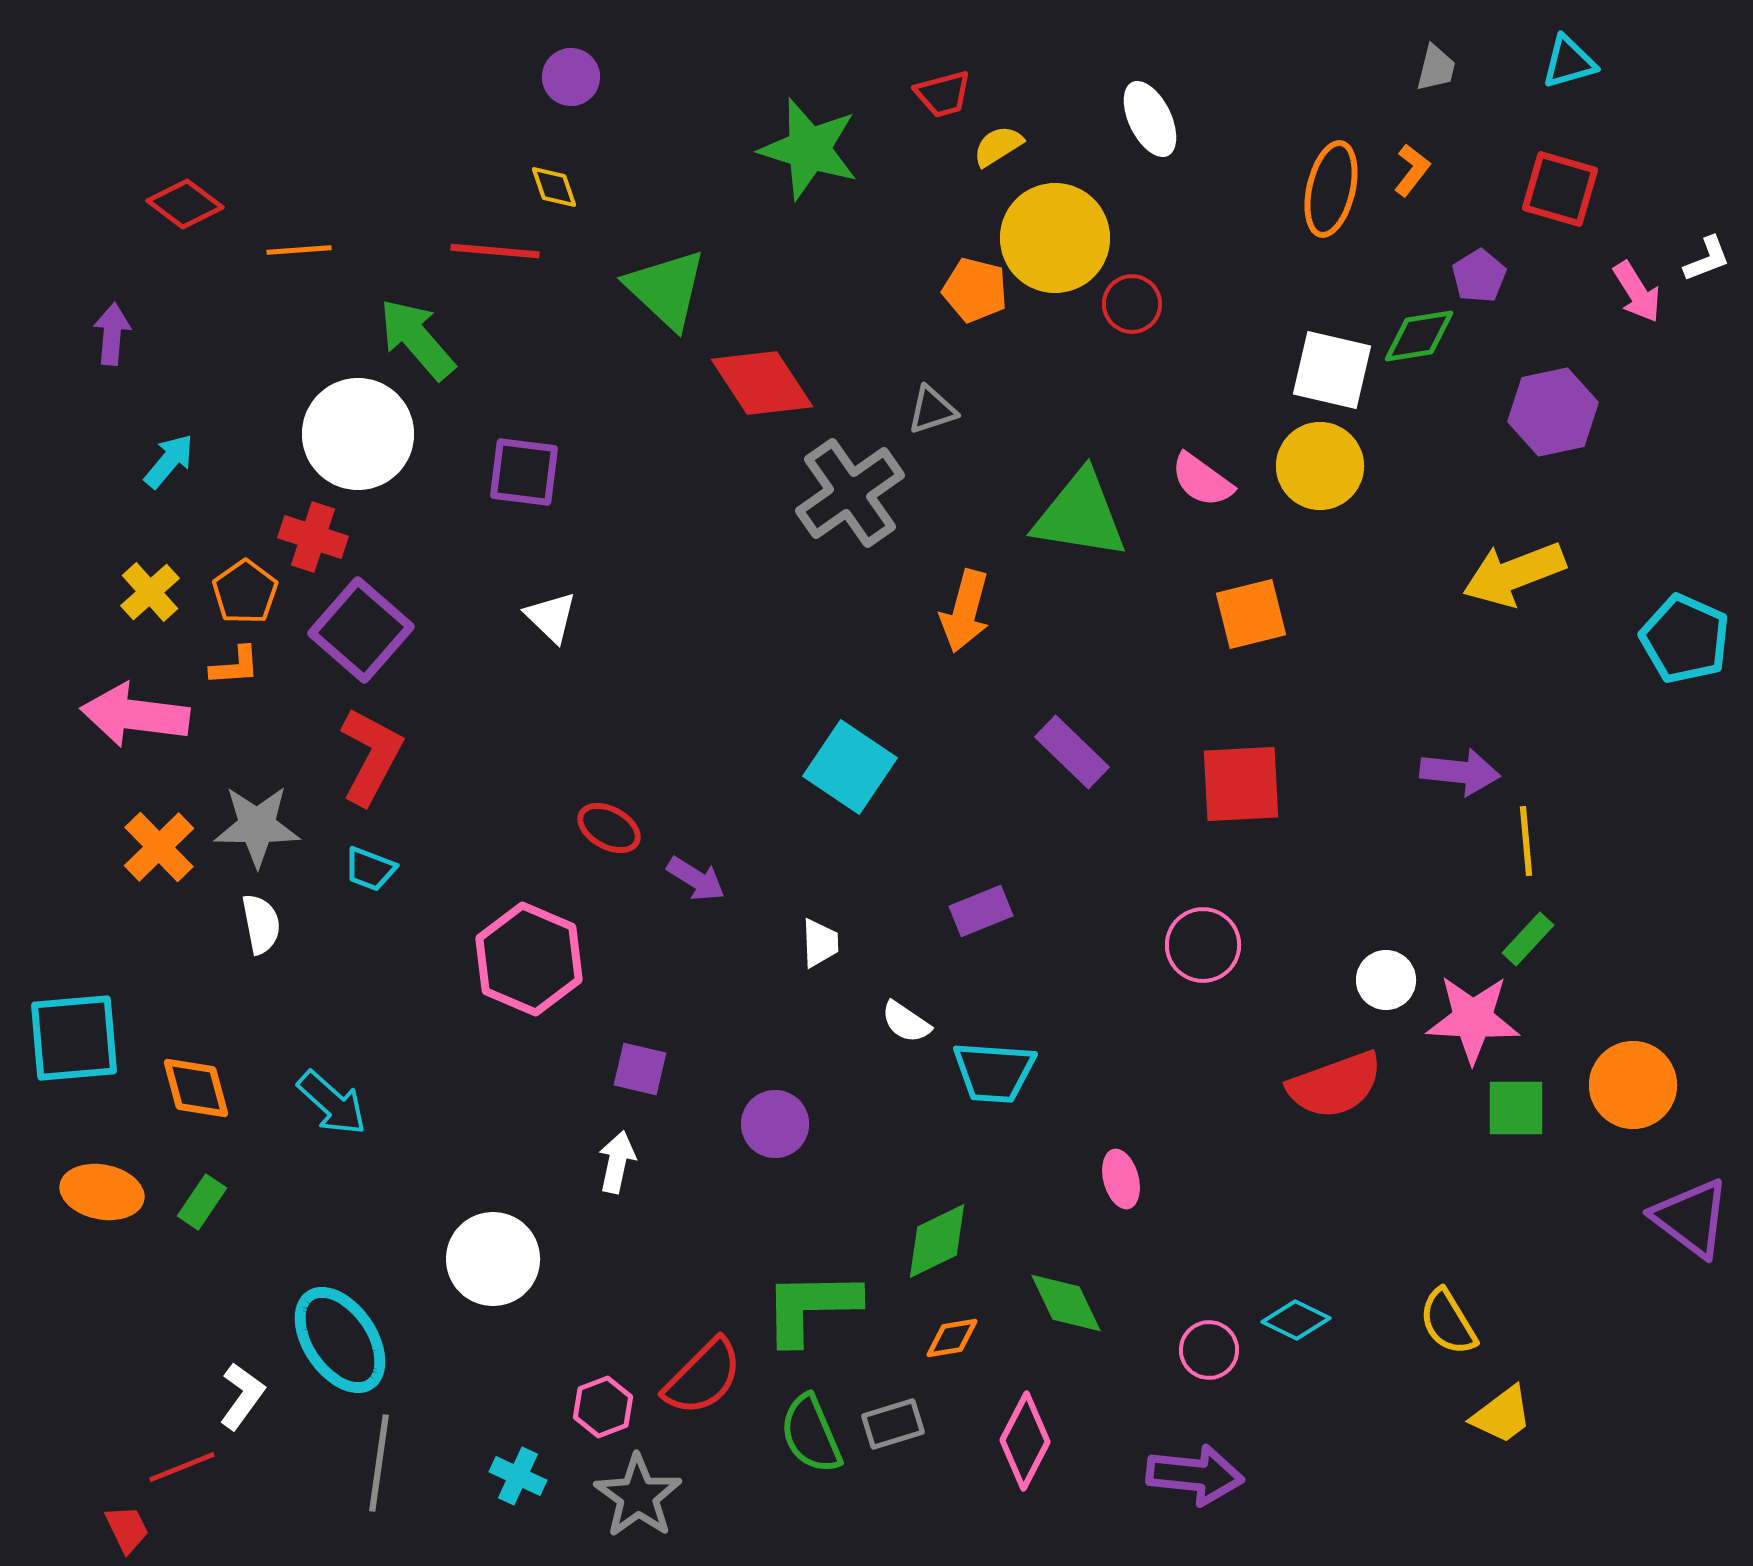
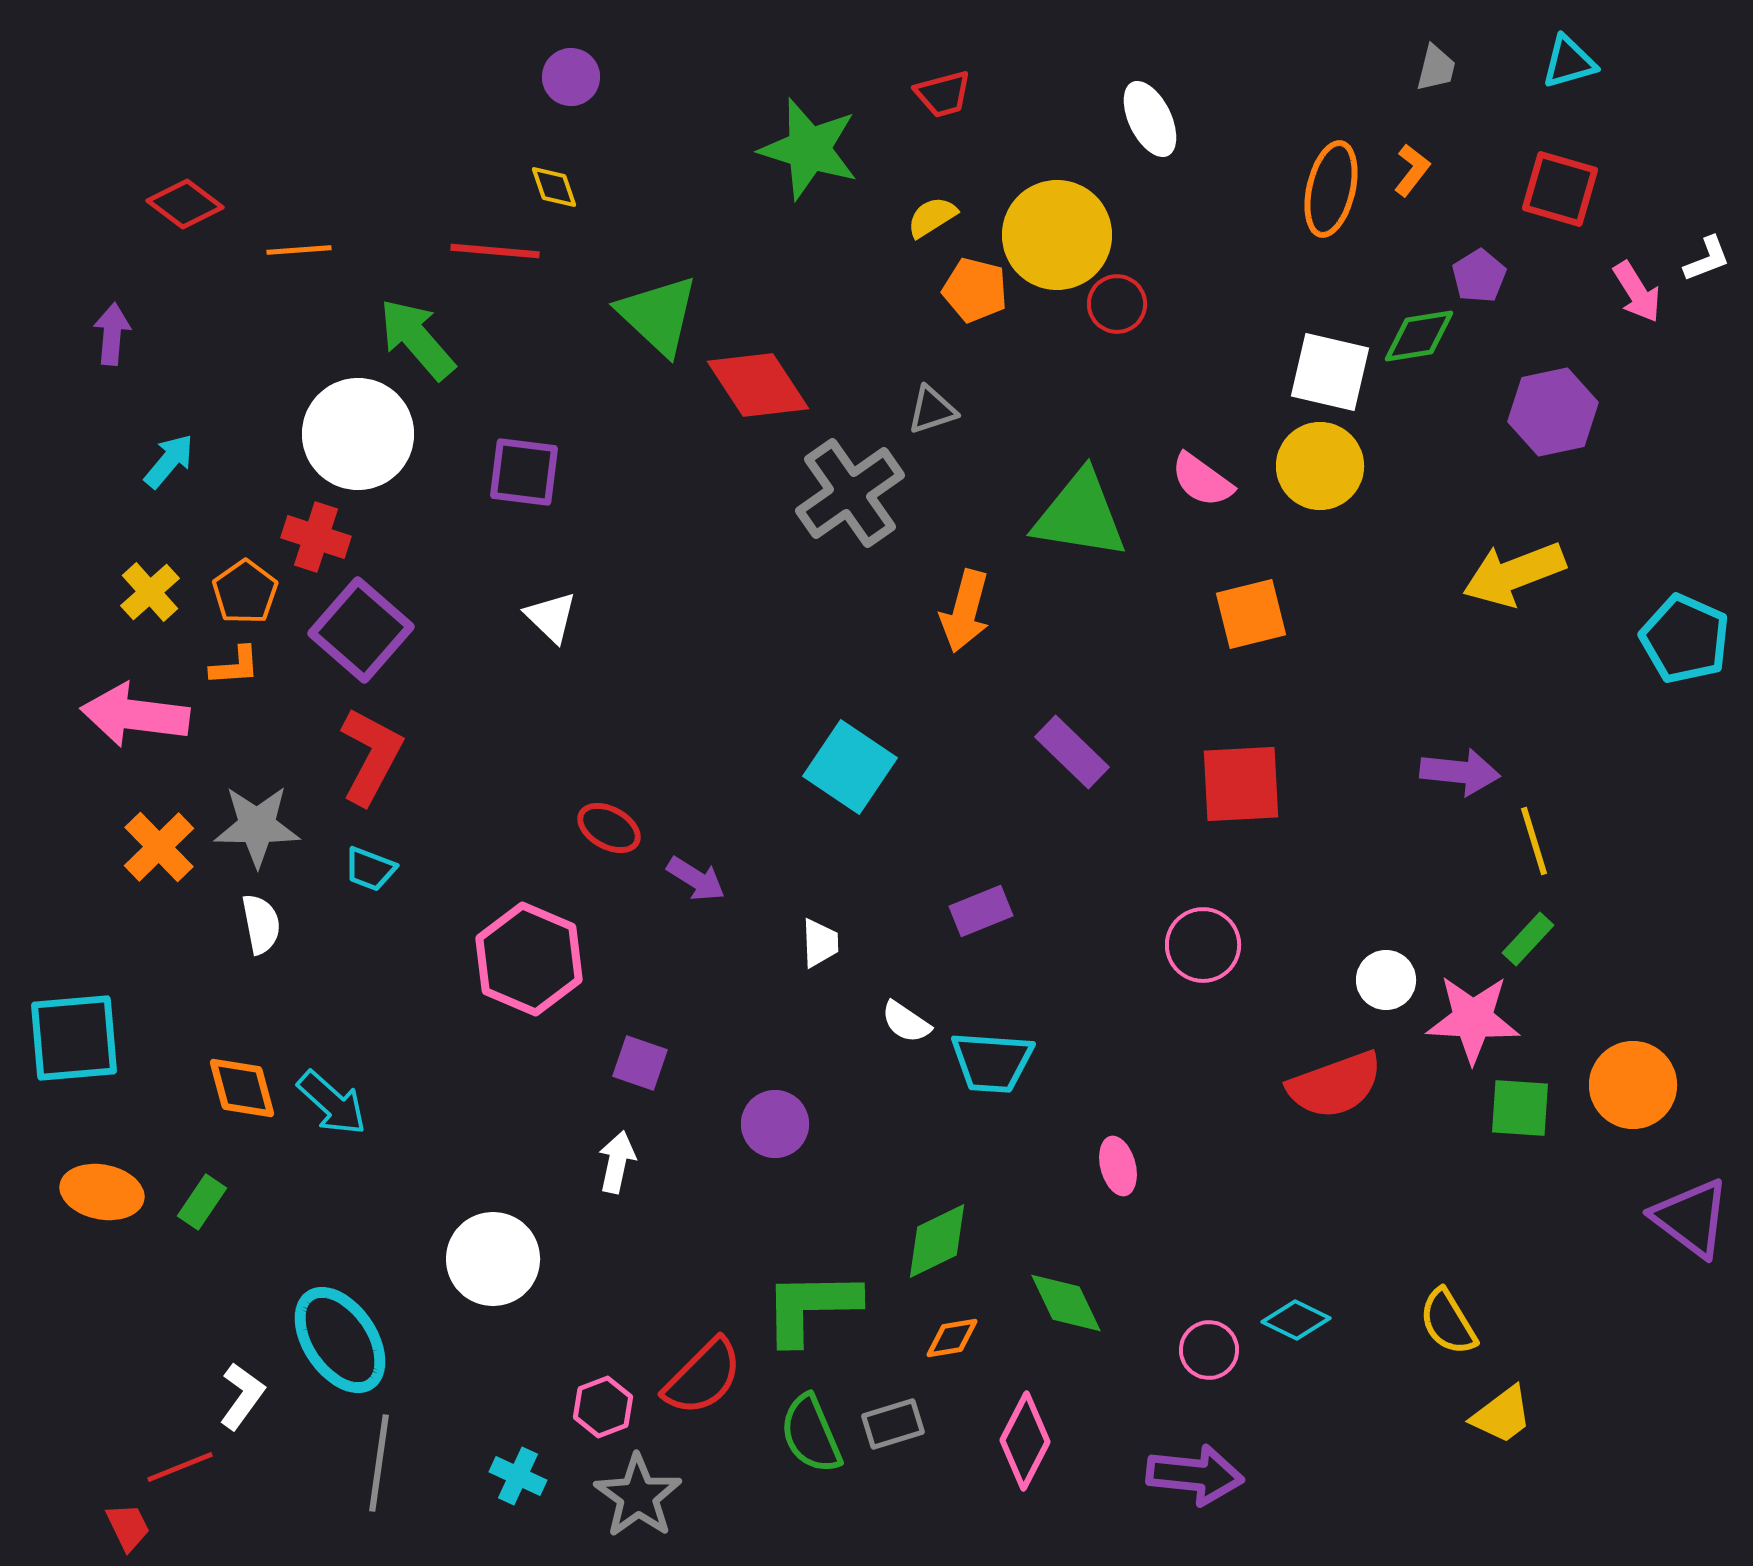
yellow semicircle at (998, 146): moved 66 px left, 71 px down
yellow circle at (1055, 238): moved 2 px right, 3 px up
green triangle at (666, 289): moved 8 px left, 26 px down
red circle at (1132, 304): moved 15 px left
white square at (1332, 370): moved 2 px left, 2 px down
red diamond at (762, 383): moved 4 px left, 2 px down
red cross at (313, 537): moved 3 px right
yellow line at (1526, 841): moved 8 px right; rotated 12 degrees counterclockwise
purple square at (640, 1069): moved 6 px up; rotated 6 degrees clockwise
cyan trapezoid at (994, 1072): moved 2 px left, 10 px up
orange diamond at (196, 1088): moved 46 px right
green square at (1516, 1108): moved 4 px right; rotated 4 degrees clockwise
pink ellipse at (1121, 1179): moved 3 px left, 13 px up
red line at (182, 1467): moved 2 px left
red trapezoid at (127, 1529): moved 1 px right, 2 px up
